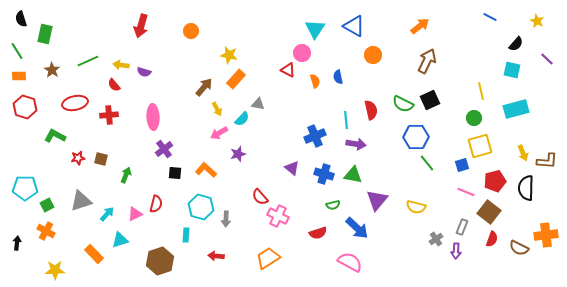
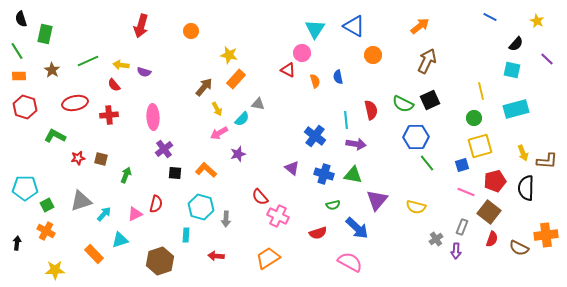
blue cross at (315, 136): rotated 30 degrees counterclockwise
cyan arrow at (107, 214): moved 3 px left
